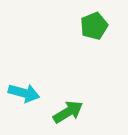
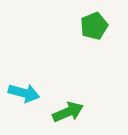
green arrow: rotated 8 degrees clockwise
